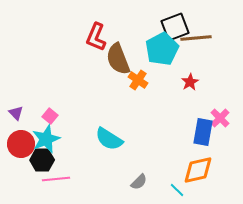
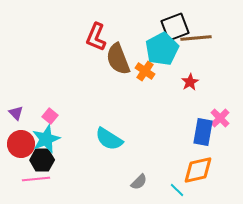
orange cross: moved 7 px right, 9 px up
pink line: moved 20 px left
